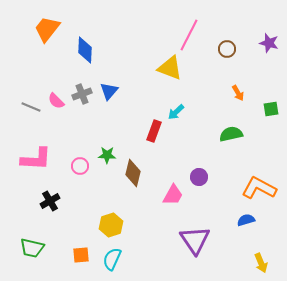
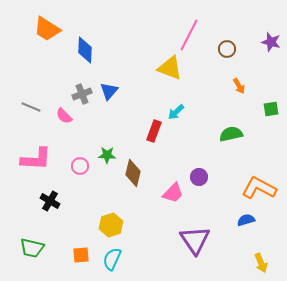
orange trapezoid: rotated 96 degrees counterclockwise
purple star: moved 2 px right, 1 px up
orange arrow: moved 1 px right, 7 px up
pink semicircle: moved 8 px right, 15 px down
pink trapezoid: moved 2 px up; rotated 15 degrees clockwise
black cross: rotated 30 degrees counterclockwise
